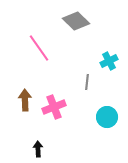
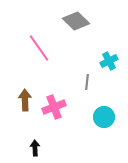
cyan circle: moved 3 px left
black arrow: moved 3 px left, 1 px up
